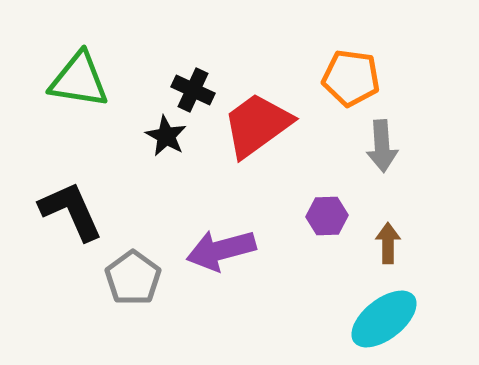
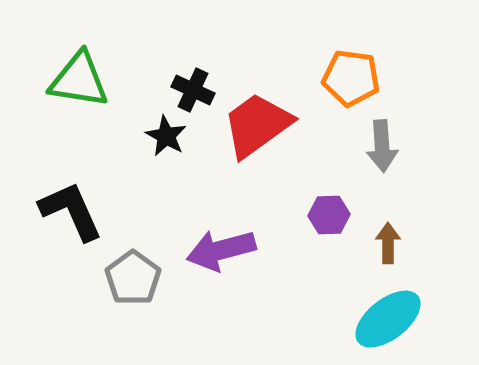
purple hexagon: moved 2 px right, 1 px up
cyan ellipse: moved 4 px right
